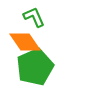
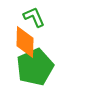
orange diamond: rotated 36 degrees clockwise
